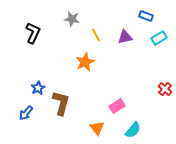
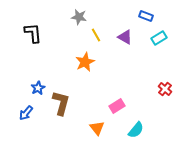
gray star: moved 7 px right, 2 px up
black L-shape: rotated 30 degrees counterclockwise
purple triangle: rotated 42 degrees clockwise
cyan semicircle: moved 3 px right
